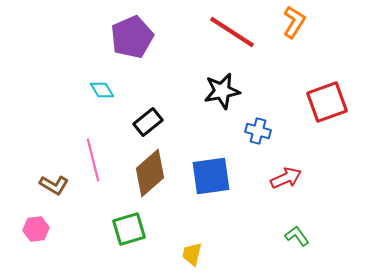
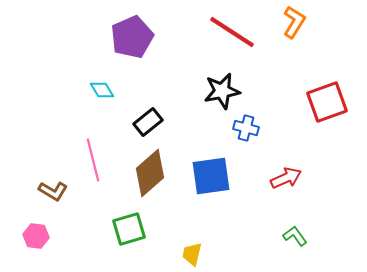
blue cross: moved 12 px left, 3 px up
brown L-shape: moved 1 px left, 6 px down
pink hexagon: moved 7 px down; rotated 15 degrees clockwise
green L-shape: moved 2 px left
